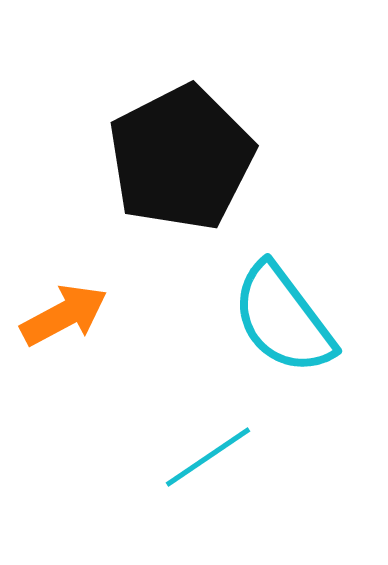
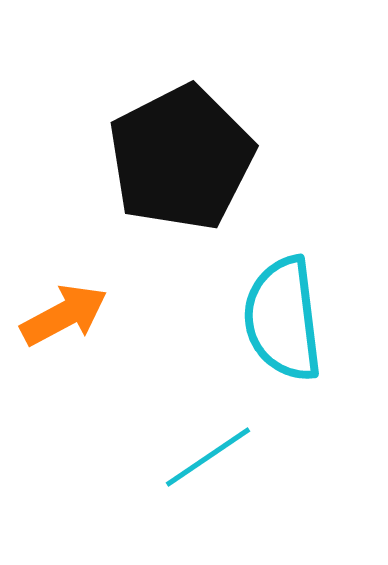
cyan semicircle: rotated 30 degrees clockwise
